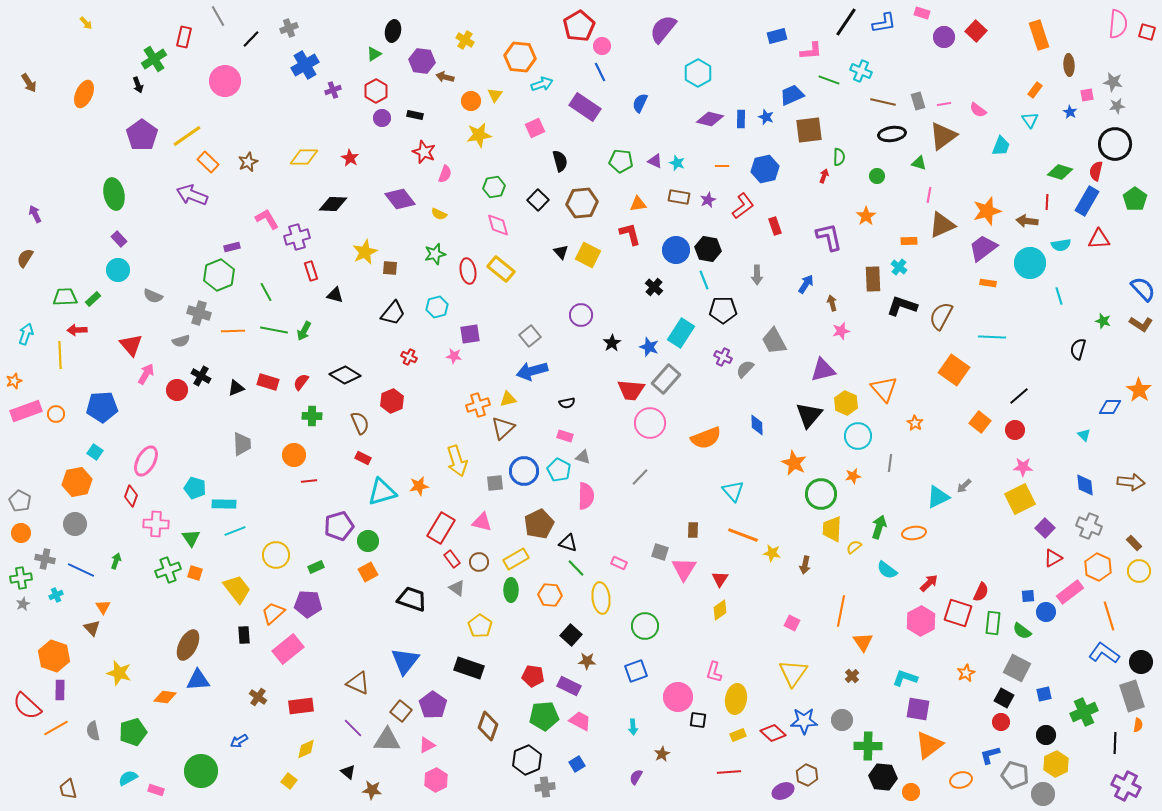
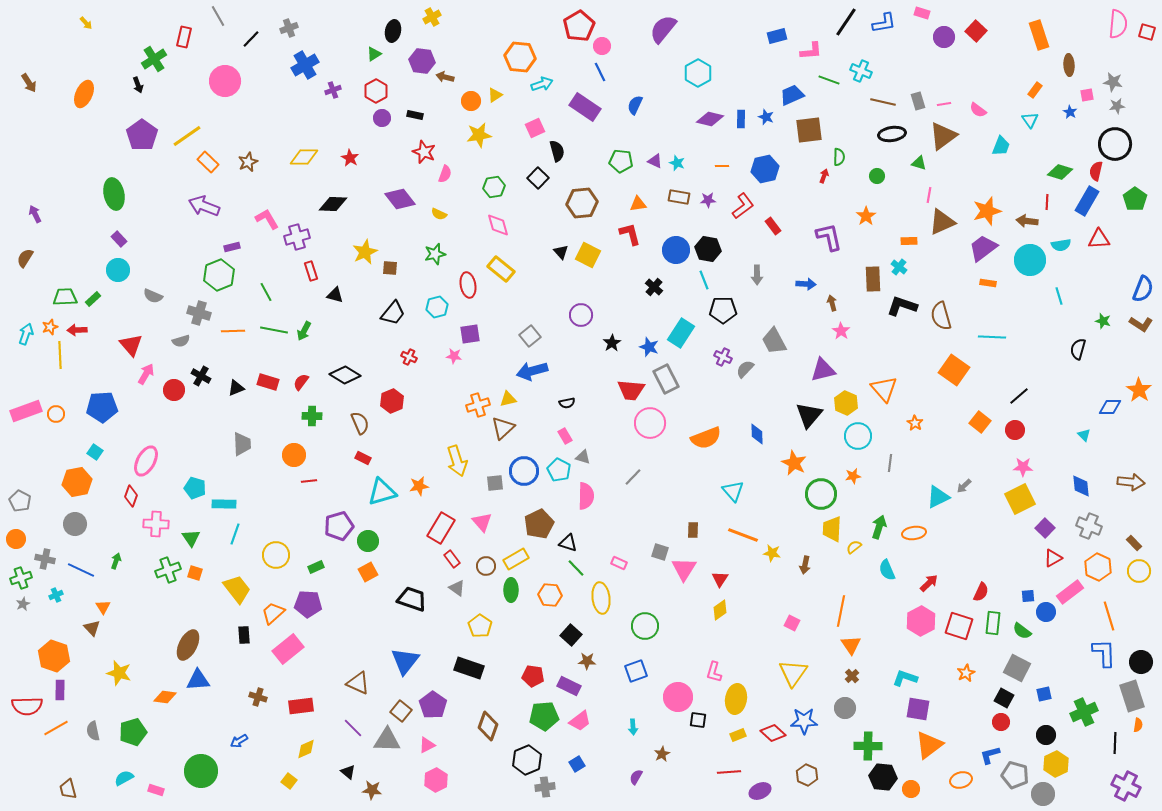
yellow cross at (465, 40): moved 33 px left, 23 px up; rotated 30 degrees clockwise
yellow triangle at (495, 95): rotated 21 degrees clockwise
blue semicircle at (640, 103): moved 5 px left, 2 px down
black semicircle at (560, 161): moved 3 px left, 10 px up
purple arrow at (192, 195): moved 12 px right, 11 px down
black square at (538, 200): moved 22 px up
purple star at (708, 200): rotated 21 degrees clockwise
brown triangle at (942, 225): moved 3 px up
red rectangle at (775, 226): moved 2 px left; rotated 18 degrees counterclockwise
cyan circle at (1030, 263): moved 3 px up
red ellipse at (468, 271): moved 14 px down
blue arrow at (806, 284): rotated 60 degrees clockwise
blue semicircle at (1143, 289): rotated 64 degrees clockwise
brown semicircle at (941, 316): rotated 44 degrees counterclockwise
pink star at (841, 331): rotated 24 degrees counterclockwise
gray rectangle at (666, 379): rotated 68 degrees counterclockwise
orange star at (14, 381): moved 36 px right, 54 px up
red circle at (177, 390): moved 3 px left
blue diamond at (757, 425): moved 9 px down
pink rectangle at (565, 436): rotated 42 degrees clockwise
gray line at (640, 477): moved 7 px left
blue diamond at (1085, 485): moved 4 px left, 1 px down
pink triangle at (482, 522): rotated 35 degrees clockwise
cyan line at (235, 531): moved 3 px down; rotated 50 degrees counterclockwise
orange circle at (21, 533): moved 5 px left, 6 px down
brown circle at (479, 562): moved 7 px right, 4 px down
cyan semicircle at (887, 570): rotated 30 degrees clockwise
green cross at (21, 578): rotated 10 degrees counterclockwise
red square at (958, 613): moved 1 px right, 13 px down
orange triangle at (863, 642): moved 12 px left, 3 px down
blue L-shape at (1104, 653): rotated 52 degrees clockwise
brown cross at (258, 697): rotated 18 degrees counterclockwise
red semicircle at (27, 706): rotated 44 degrees counterclockwise
gray circle at (842, 720): moved 3 px right, 12 px up
pink trapezoid at (580, 721): rotated 115 degrees clockwise
cyan semicircle at (128, 778): moved 4 px left
purple ellipse at (783, 791): moved 23 px left
orange circle at (911, 792): moved 3 px up
